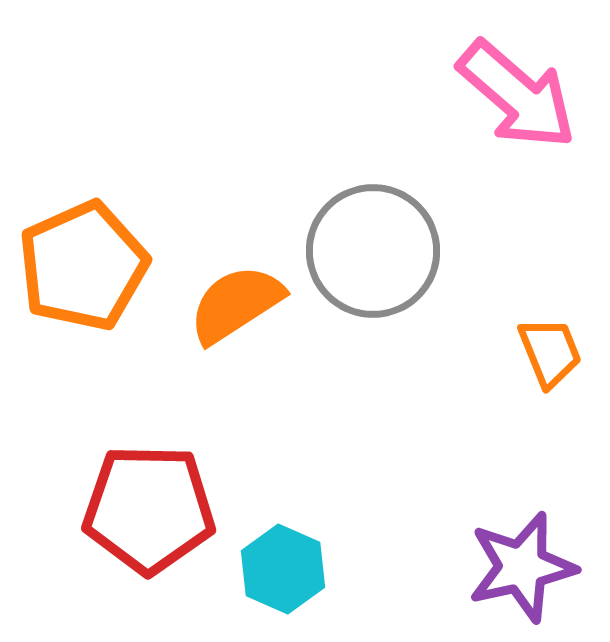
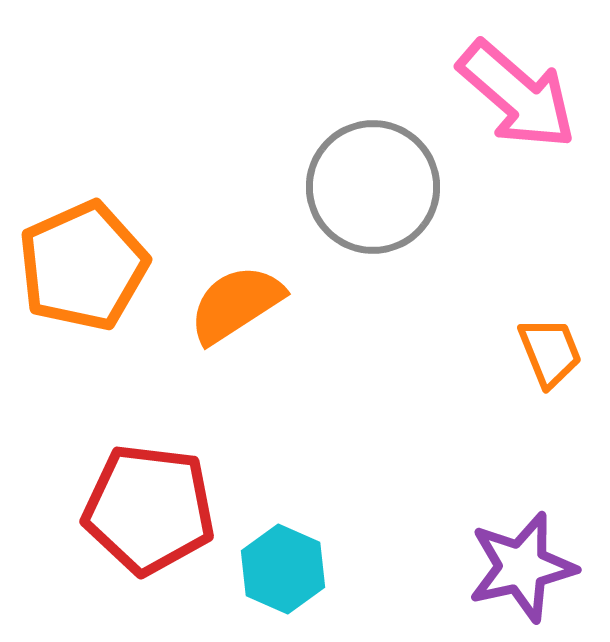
gray circle: moved 64 px up
red pentagon: rotated 6 degrees clockwise
